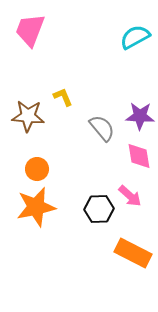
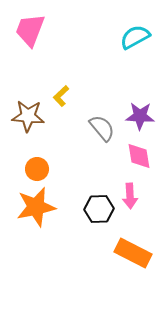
yellow L-shape: moved 2 px left, 1 px up; rotated 110 degrees counterclockwise
pink arrow: rotated 45 degrees clockwise
